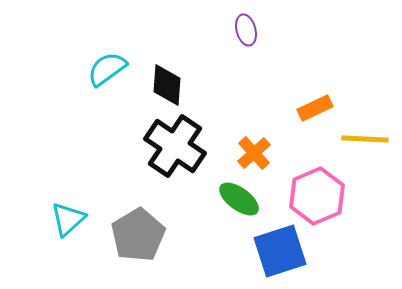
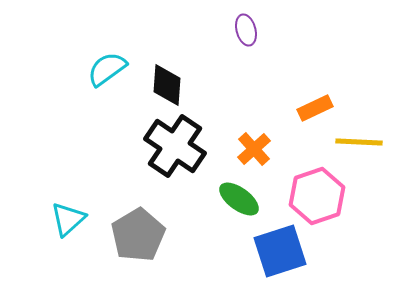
yellow line: moved 6 px left, 3 px down
orange cross: moved 4 px up
pink hexagon: rotated 4 degrees clockwise
